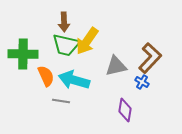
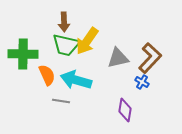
gray triangle: moved 2 px right, 8 px up
orange semicircle: moved 1 px right, 1 px up
cyan arrow: moved 2 px right
